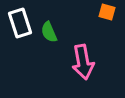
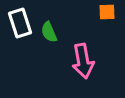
orange square: rotated 18 degrees counterclockwise
pink arrow: moved 1 px up
